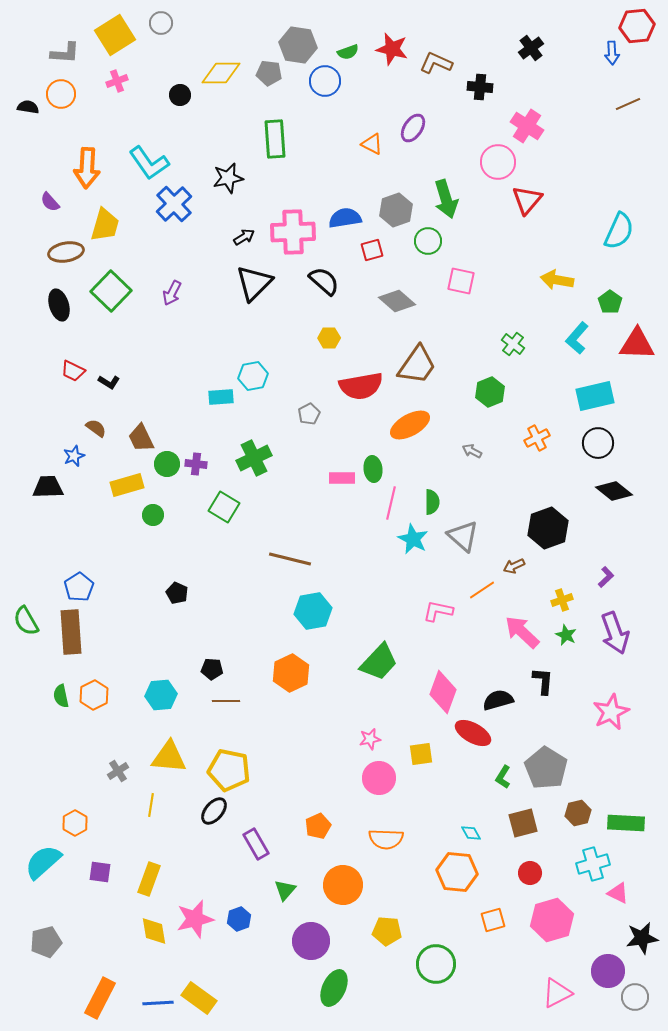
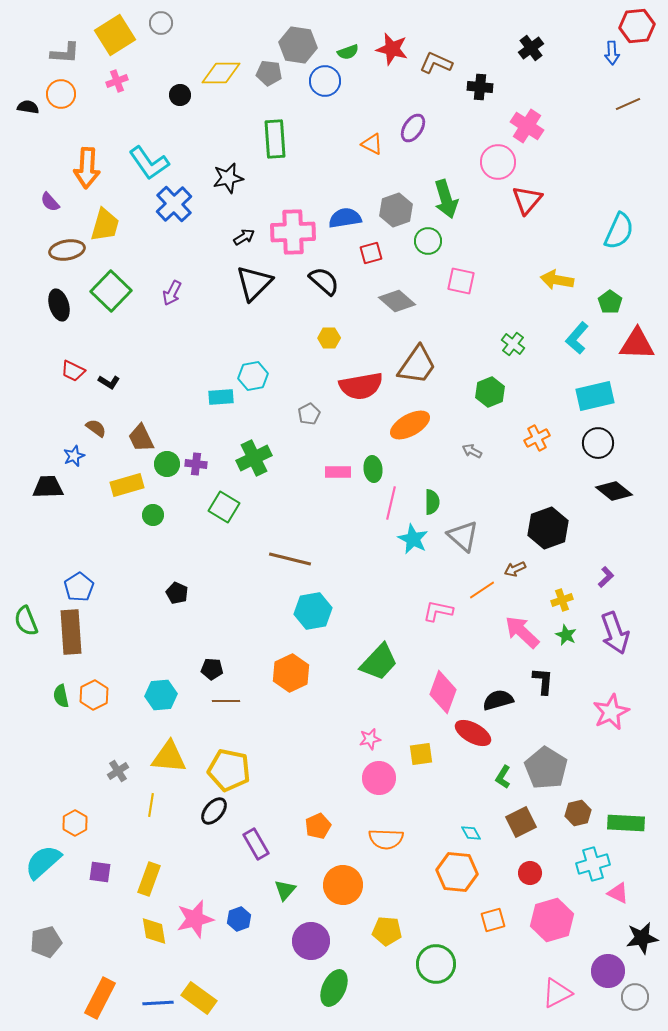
red square at (372, 250): moved 1 px left, 3 px down
brown ellipse at (66, 252): moved 1 px right, 2 px up
pink rectangle at (342, 478): moved 4 px left, 6 px up
brown arrow at (514, 566): moved 1 px right, 3 px down
green semicircle at (26, 621): rotated 8 degrees clockwise
brown square at (523, 823): moved 2 px left, 1 px up; rotated 12 degrees counterclockwise
